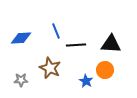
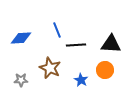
blue line: moved 1 px right, 1 px up
blue star: moved 5 px left, 1 px up
